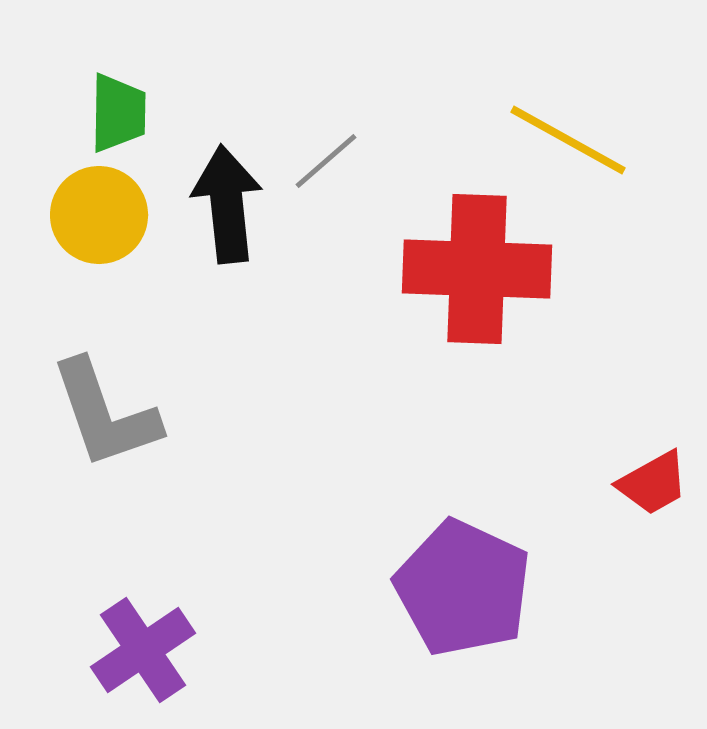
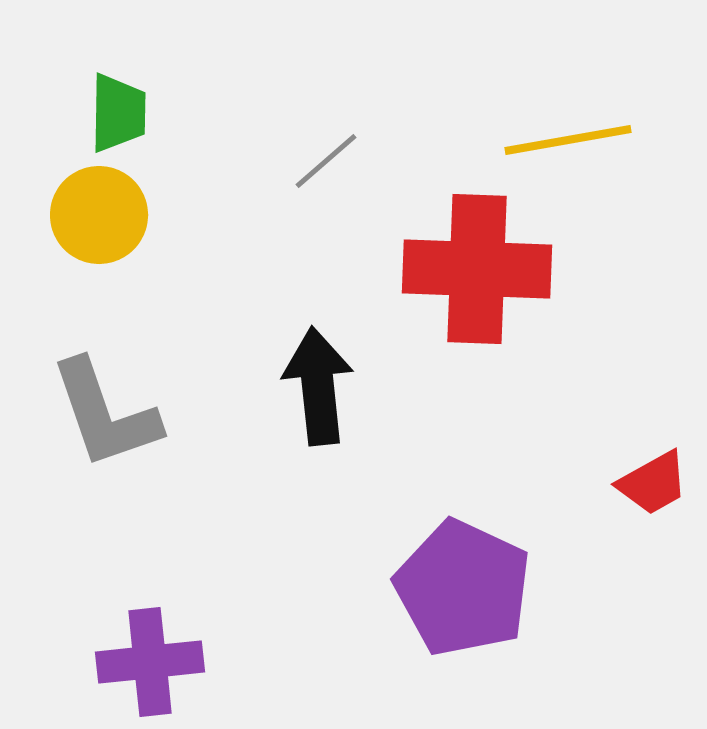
yellow line: rotated 39 degrees counterclockwise
black arrow: moved 91 px right, 182 px down
purple cross: moved 7 px right, 12 px down; rotated 28 degrees clockwise
